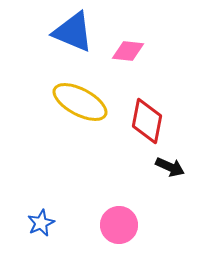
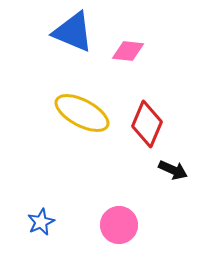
yellow ellipse: moved 2 px right, 11 px down
red diamond: moved 3 px down; rotated 12 degrees clockwise
black arrow: moved 3 px right, 3 px down
blue star: moved 1 px up
